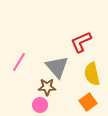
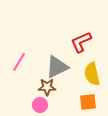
gray triangle: rotated 45 degrees clockwise
orange square: rotated 30 degrees clockwise
